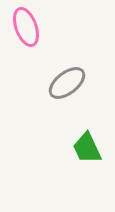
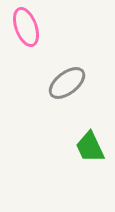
green trapezoid: moved 3 px right, 1 px up
